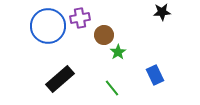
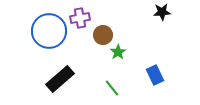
blue circle: moved 1 px right, 5 px down
brown circle: moved 1 px left
